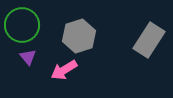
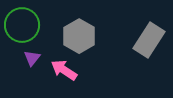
gray hexagon: rotated 12 degrees counterclockwise
purple triangle: moved 4 px right, 1 px down; rotated 18 degrees clockwise
pink arrow: rotated 64 degrees clockwise
